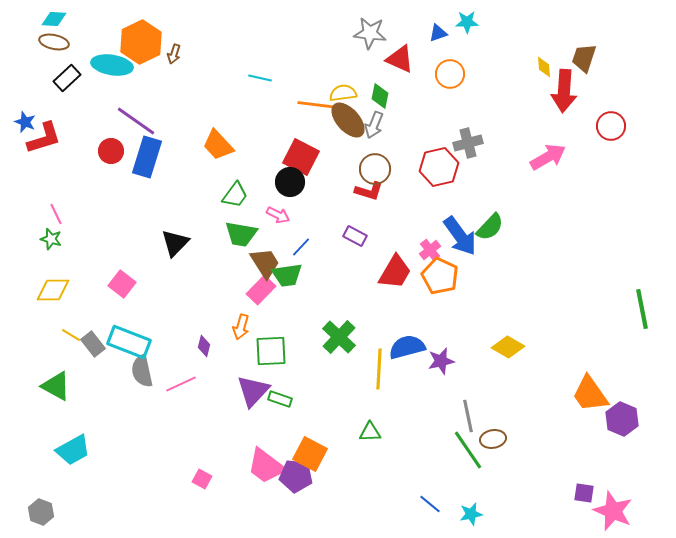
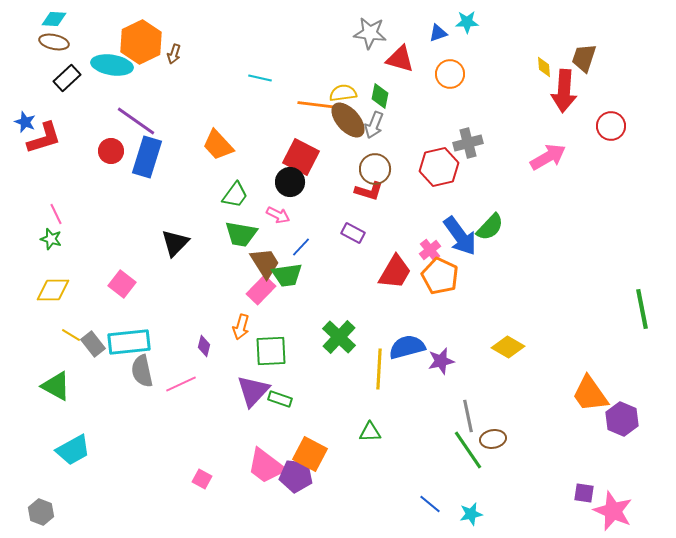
red triangle at (400, 59): rotated 8 degrees counterclockwise
purple rectangle at (355, 236): moved 2 px left, 3 px up
cyan rectangle at (129, 342): rotated 27 degrees counterclockwise
